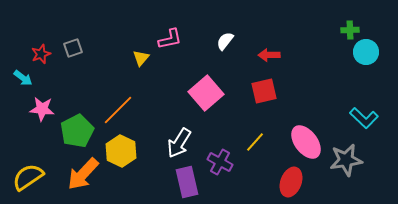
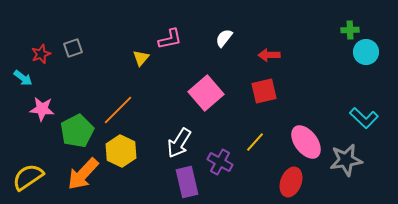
white semicircle: moved 1 px left, 3 px up
